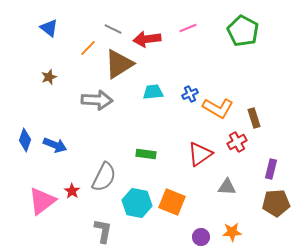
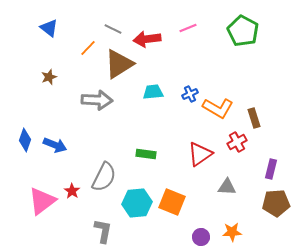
cyan hexagon: rotated 16 degrees counterclockwise
